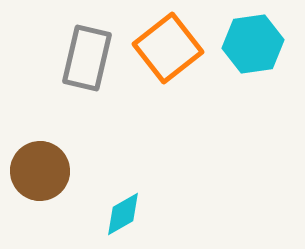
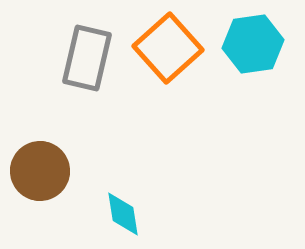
orange square: rotated 4 degrees counterclockwise
cyan diamond: rotated 69 degrees counterclockwise
